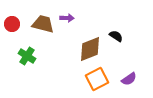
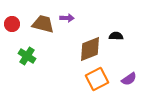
black semicircle: rotated 32 degrees counterclockwise
